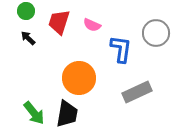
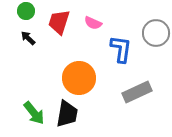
pink semicircle: moved 1 px right, 2 px up
